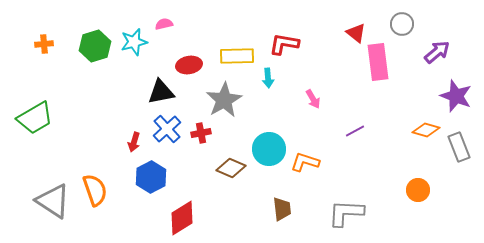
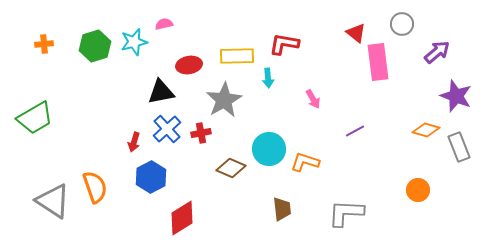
orange semicircle: moved 3 px up
